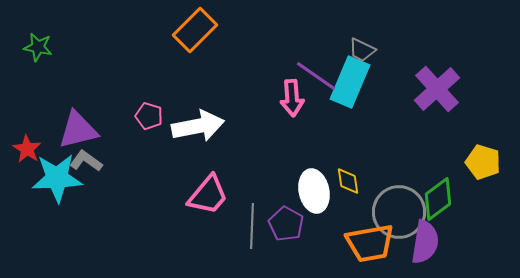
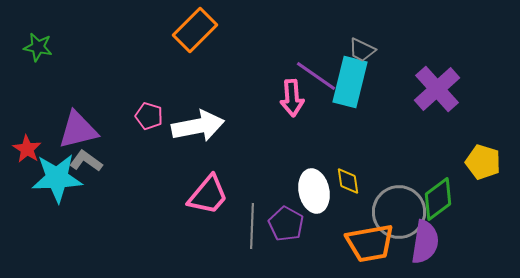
cyan rectangle: rotated 9 degrees counterclockwise
